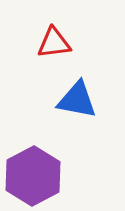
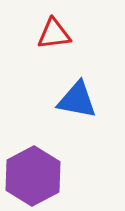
red triangle: moved 9 px up
